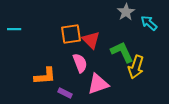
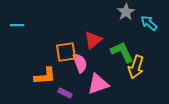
cyan line: moved 3 px right, 4 px up
orange square: moved 5 px left, 18 px down
red triangle: moved 2 px right; rotated 36 degrees clockwise
